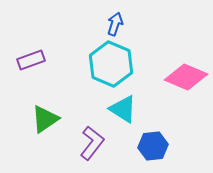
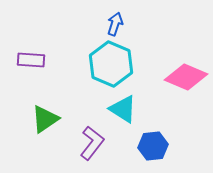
purple rectangle: rotated 24 degrees clockwise
